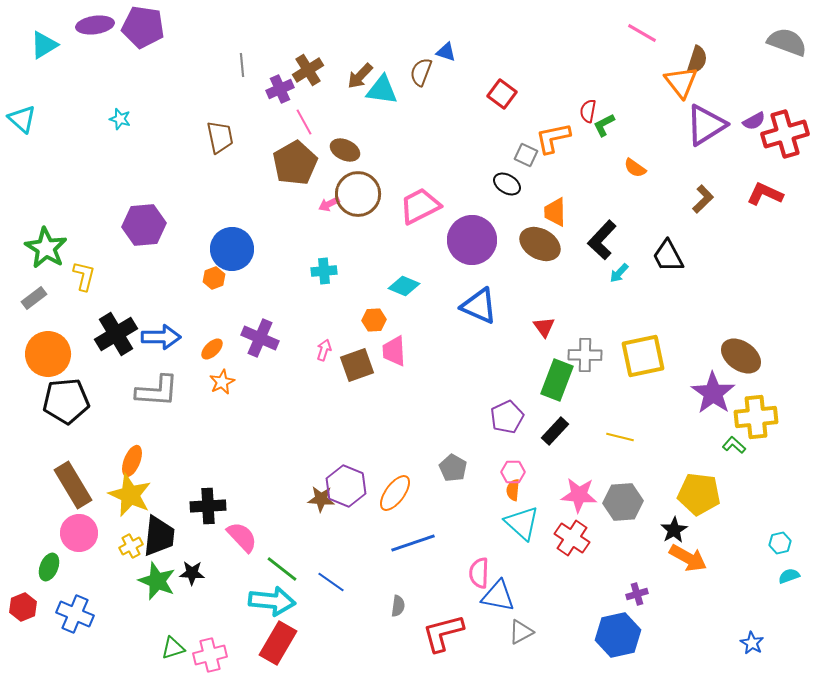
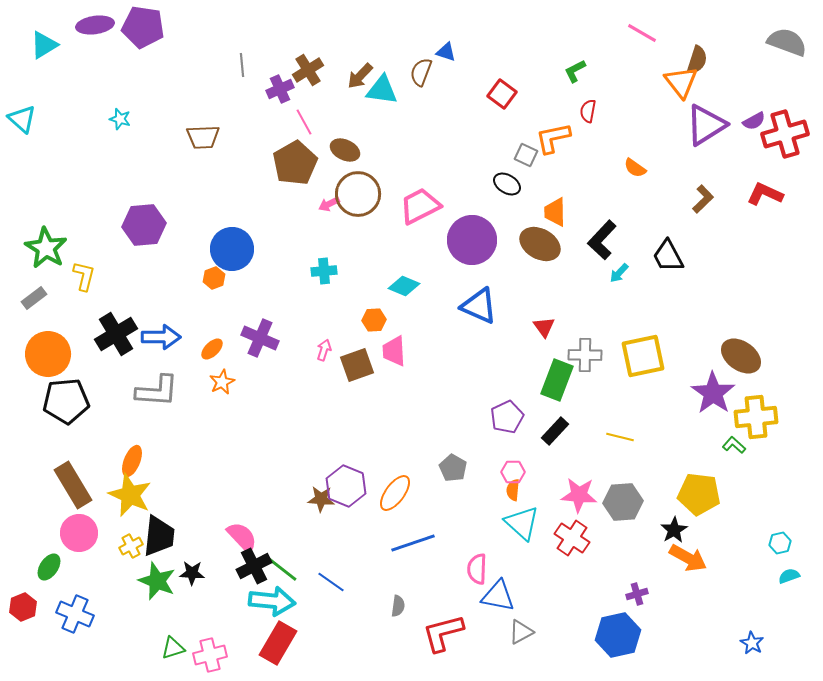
green L-shape at (604, 125): moved 29 px left, 54 px up
brown trapezoid at (220, 137): moved 17 px left; rotated 100 degrees clockwise
black cross at (208, 506): moved 46 px right, 60 px down; rotated 24 degrees counterclockwise
green ellipse at (49, 567): rotated 12 degrees clockwise
pink semicircle at (479, 573): moved 2 px left, 4 px up
